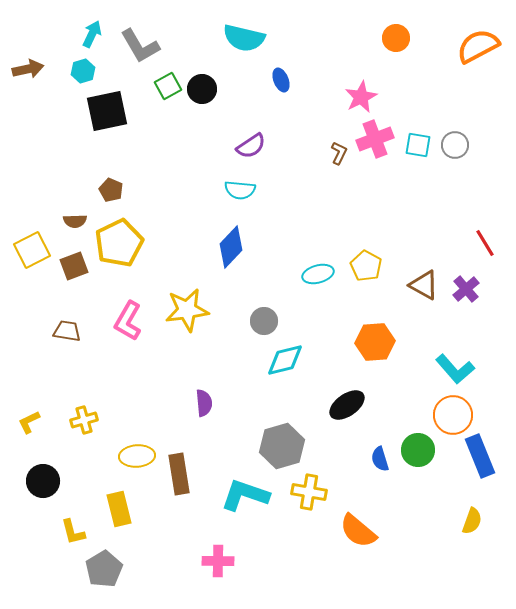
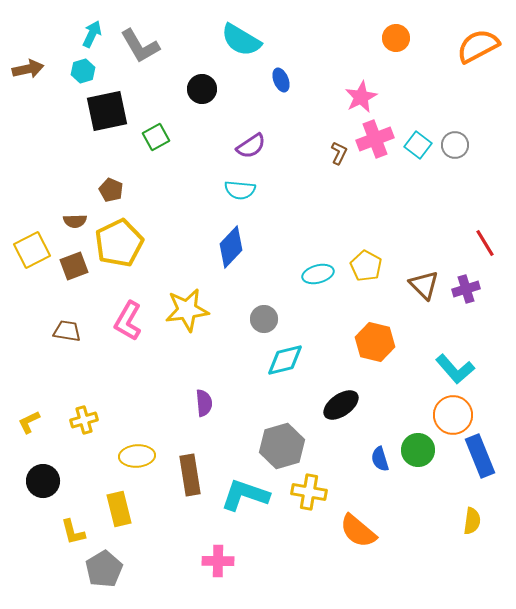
cyan semicircle at (244, 38): moved 3 px left, 2 px down; rotated 18 degrees clockwise
green square at (168, 86): moved 12 px left, 51 px down
cyan square at (418, 145): rotated 28 degrees clockwise
brown triangle at (424, 285): rotated 16 degrees clockwise
purple cross at (466, 289): rotated 24 degrees clockwise
gray circle at (264, 321): moved 2 px up
orange hexagon at (375, 342): rotated 18 degrees clockwise
black ellipse at (347, 405): moved 6 px left
brown rectangle at (179, 474): moved 11 px right, 1 px down
yellow semicircle at (472, 521): rotated 12 degrees counterclockwise
